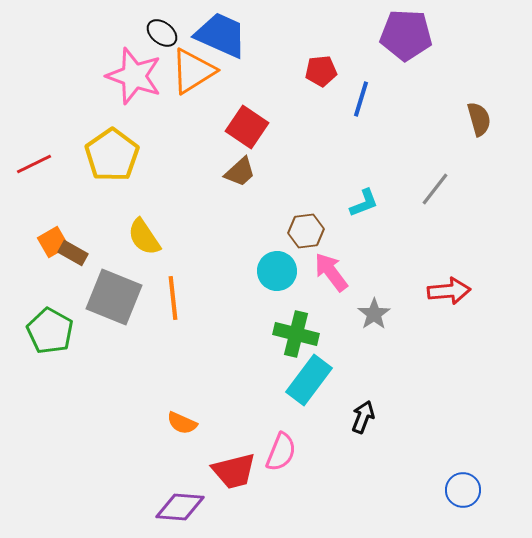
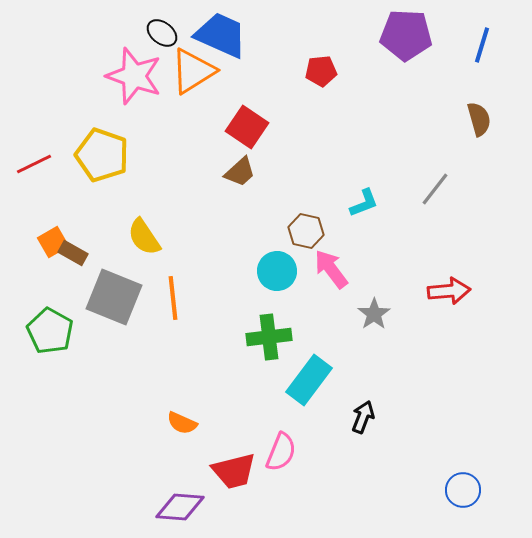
blue line: moved 121 px right, 54 px up
yellow pentagon: moved 10 px left; rotated 18 degrees counterclockwise
brown hexagon: rotated 20 degrees clockwise
pink arrow: moved 3 px up
green cross: moved 27 px left, 3 px down; rotated 21 degrees counterclockwise
